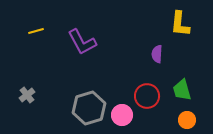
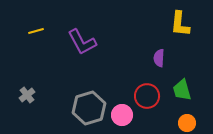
purple semicircle: moved 2 px right, 4 px down
orange circle: moved 3 px down
